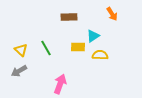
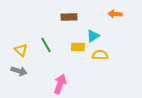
orange arrow: moved 3 px right; rotated 128 degrees clockwise
green line: moved 3 px up
gray arrow: rotated 133 degrees counterclockwise
